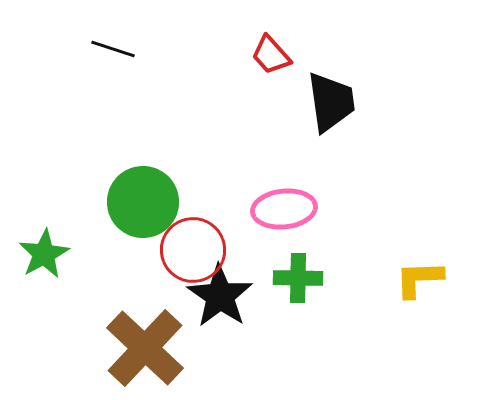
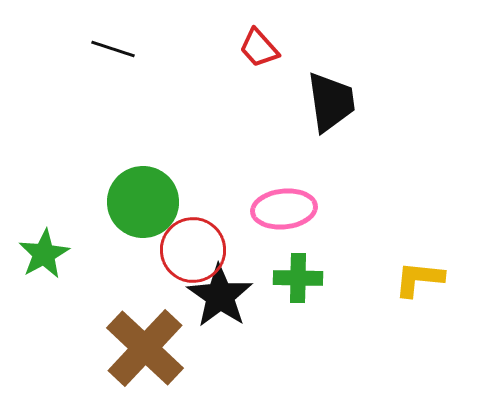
red trapezoid: moved 12 px left, 7 px up
yellow L-shape: rotated 8 degrees clockwise
